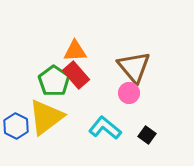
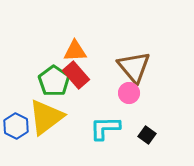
cyan L-shape: rotated 40 degrees counterclockwise
